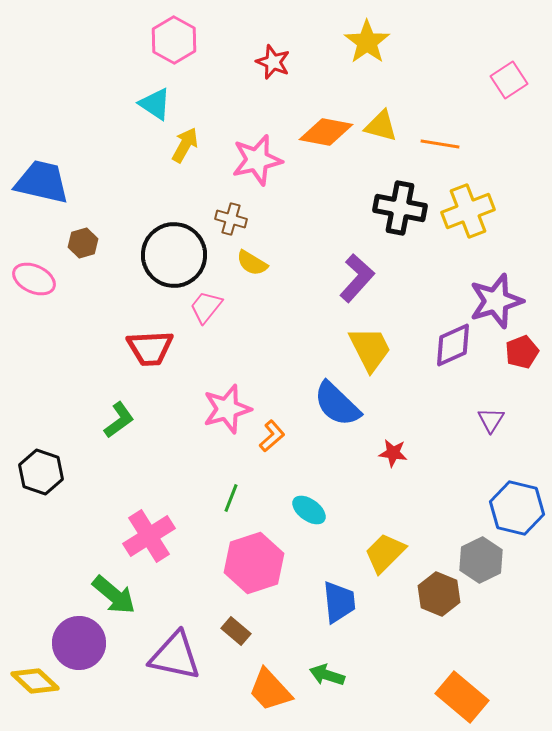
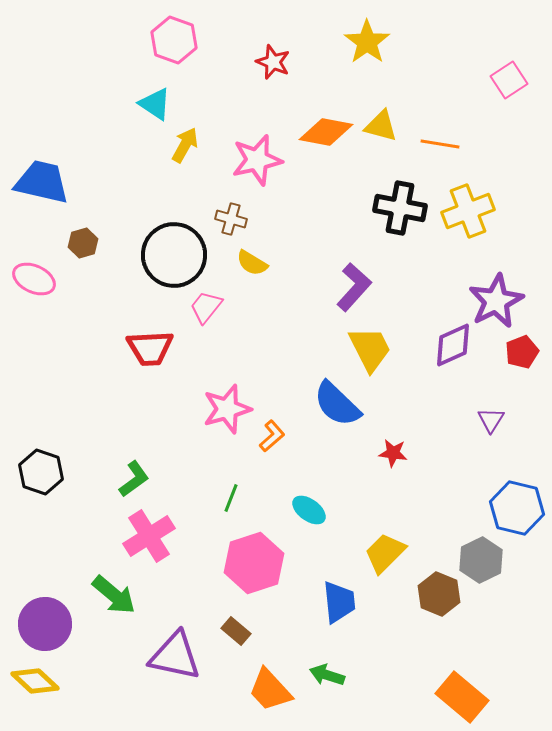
pink hexagon at (174, 40): rotated 9 degrees counterclockwise
purple L-shape at (357, 278): moved 3 px left, 9 px down
purple star at (496, 301): rotated 10 degrees counterclockwise
green L-shape at (119, 420): moved 15 px right, 59 px down
purple circle at (79, 643): moved 34 px left, 19 px up
